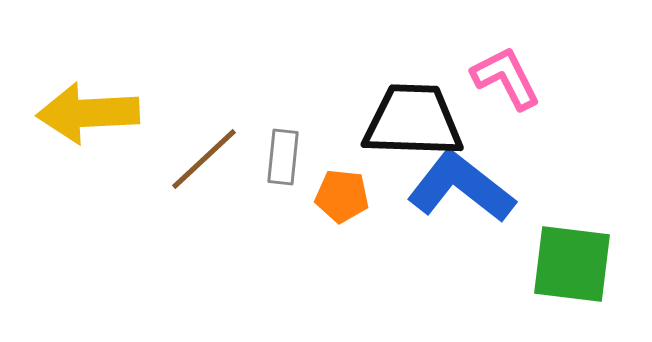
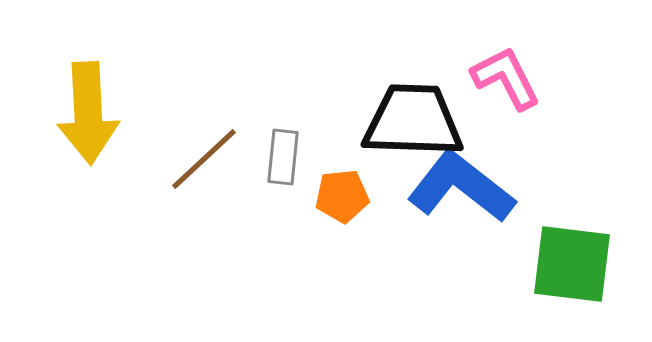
yellow arrow: rotated 90 degrees counterclockwise
orange pentagon: rotated 12 degrees counterclockwise
